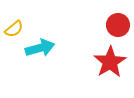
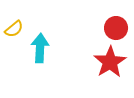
red circle: moved 2 px left, 3 px down
cyan arrow: rotated 72 degrees counterclockwise
